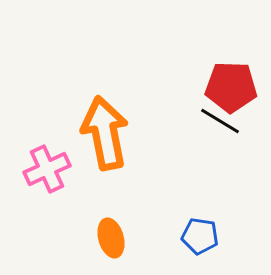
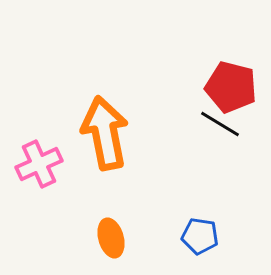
red pentagon: rotated 12 degrees clockwise
black line: moved 3 px down
pink cross: moved 8 px left, 5 px up
